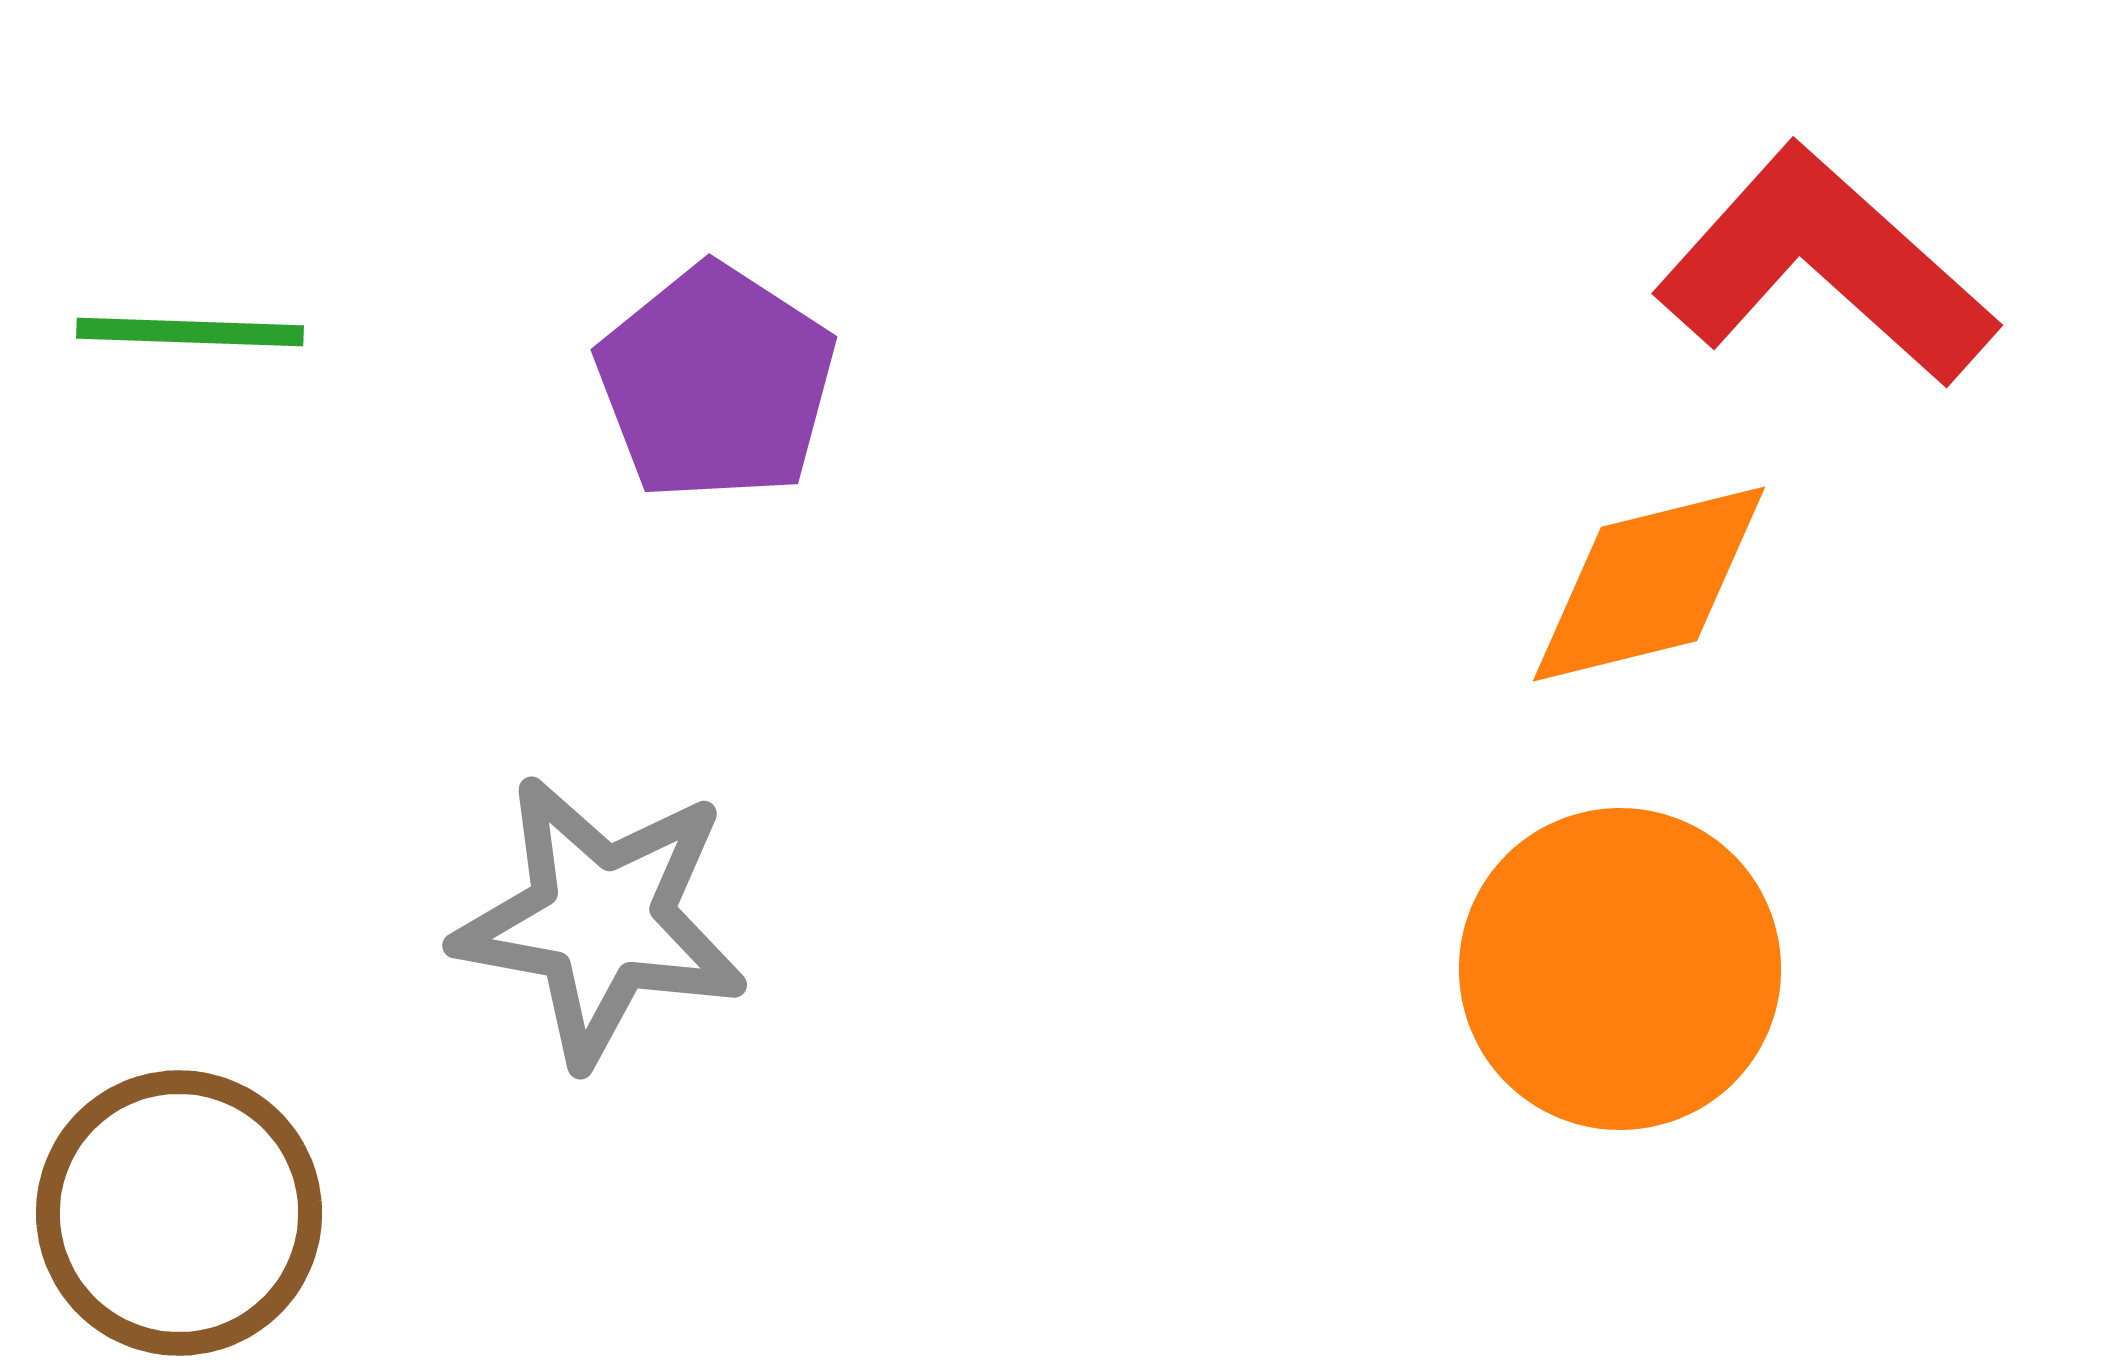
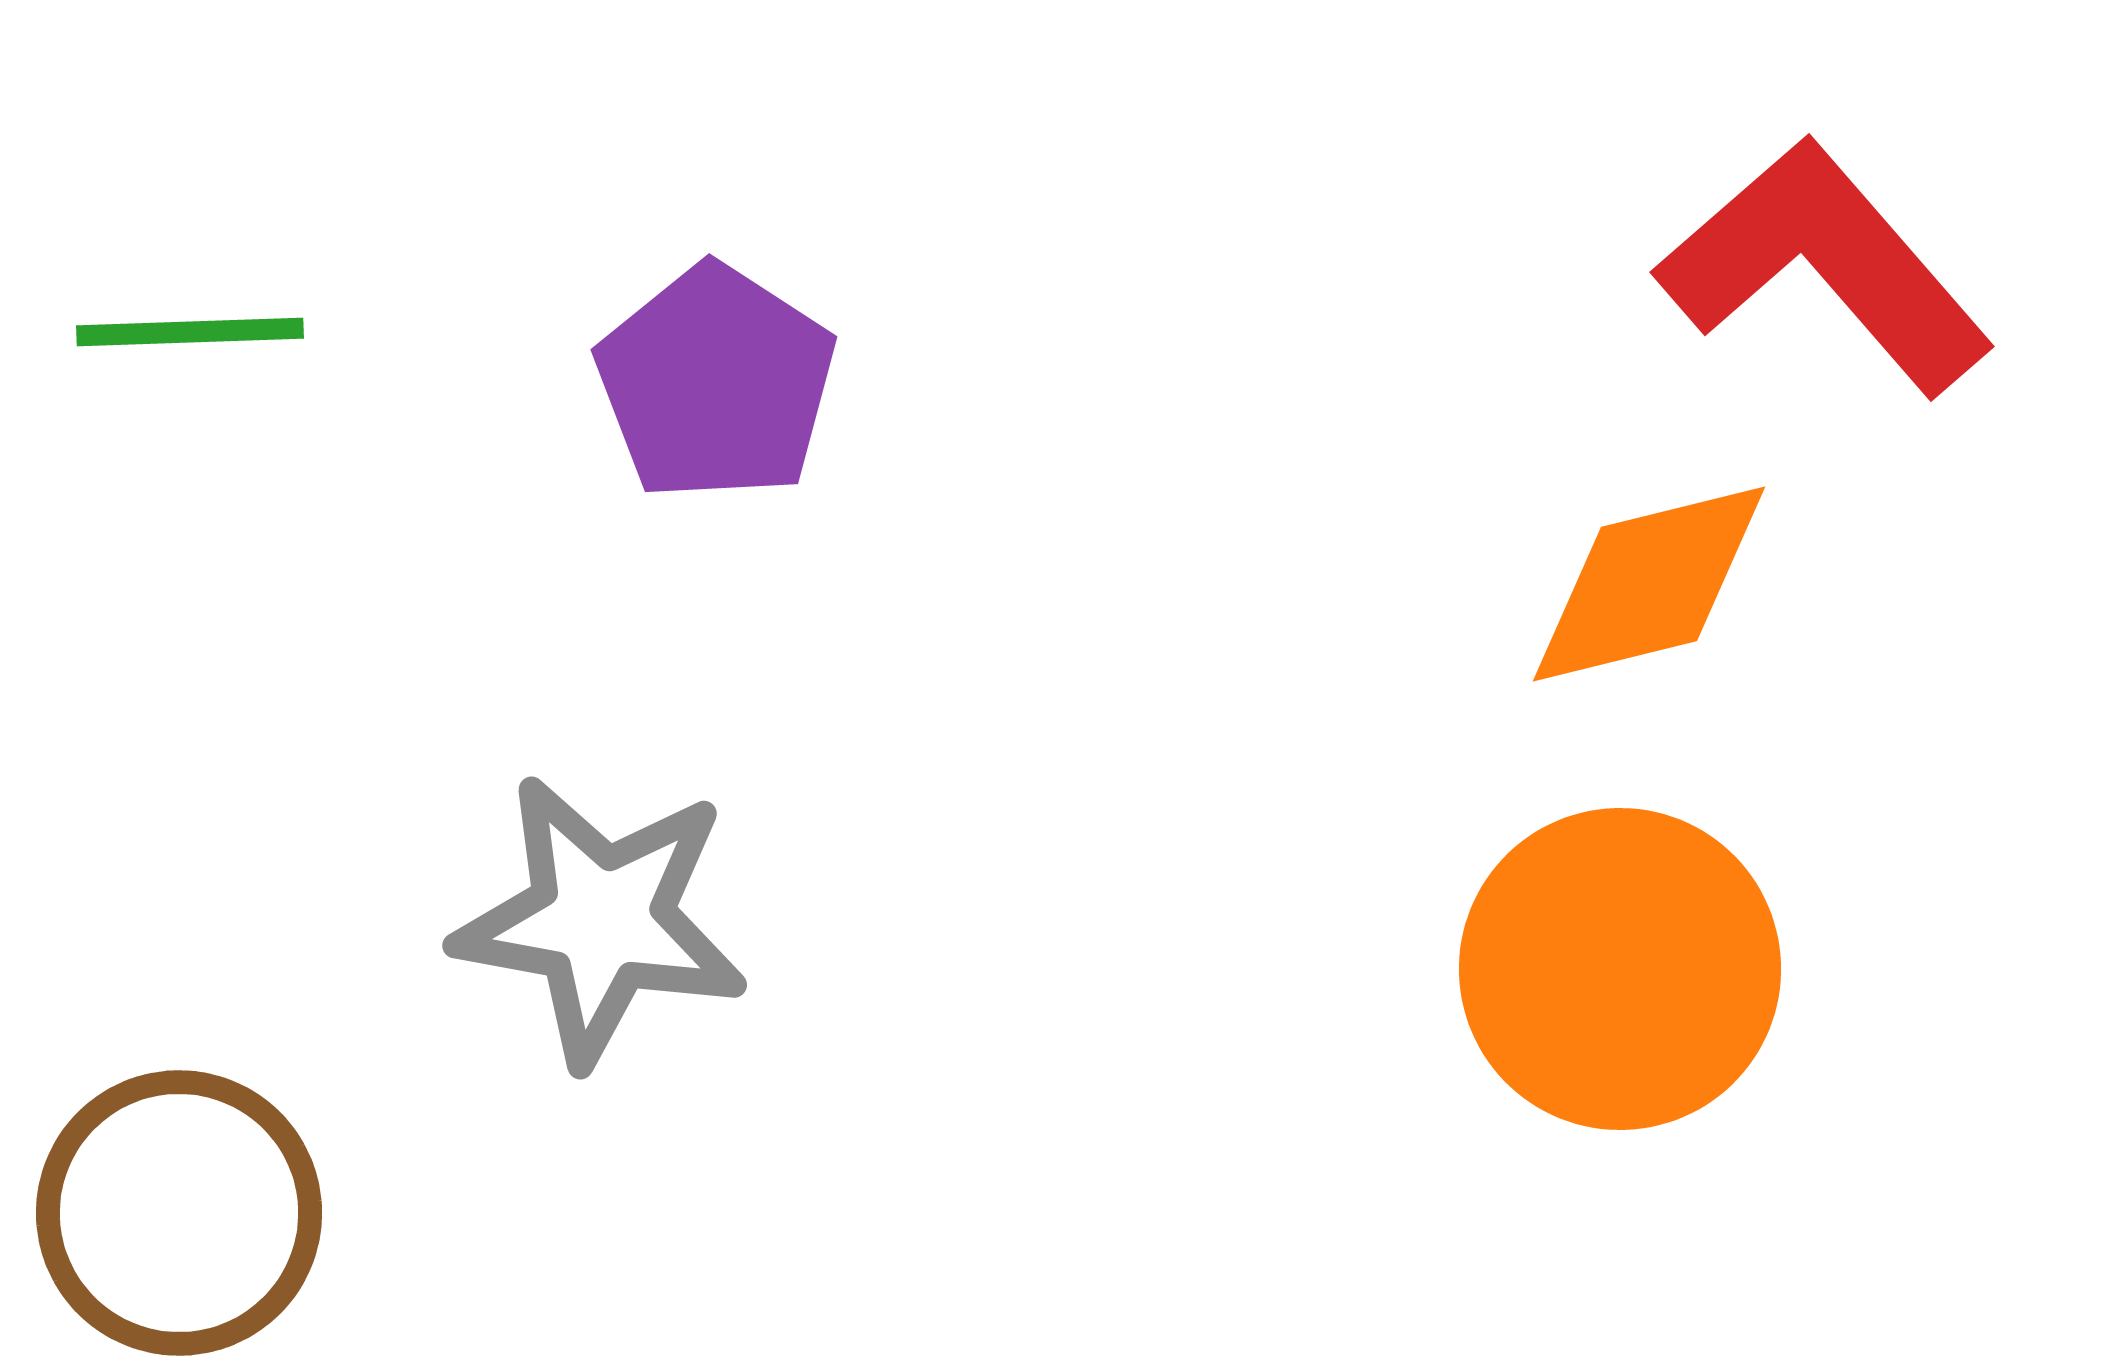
red L-shape: rotated 7 degrees clockwise
green line: rotated 4 degrees counterclockwise
